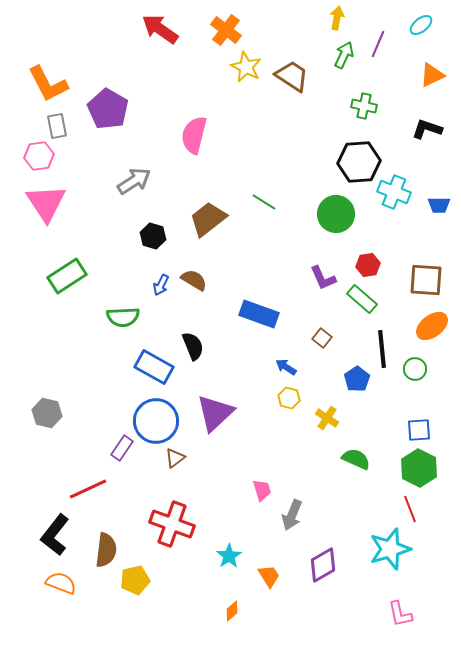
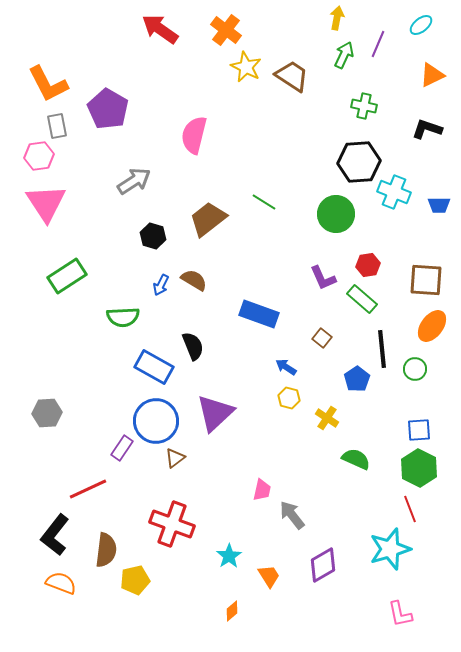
orange ellipse at (432, 326): rotated 16 degrees counterclockwise
gray hexagon at (47, 413): rotated 16 degrees counterclockwise
pink trapezoid at (262, 490): rotated 30 degrees clockwise
gray arrow at (292, 515): rotated 120 degrees clockwise
